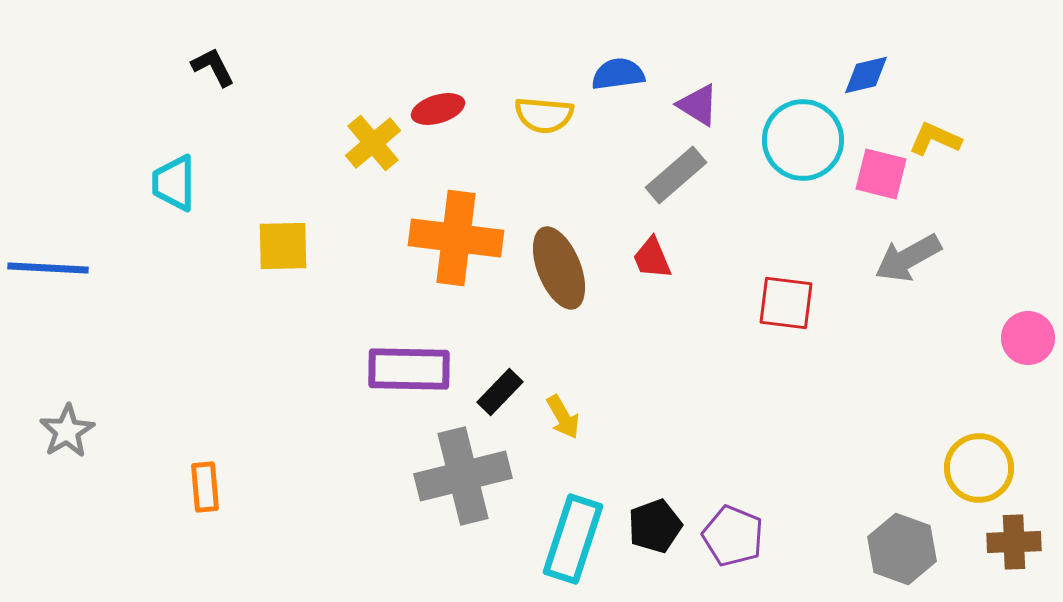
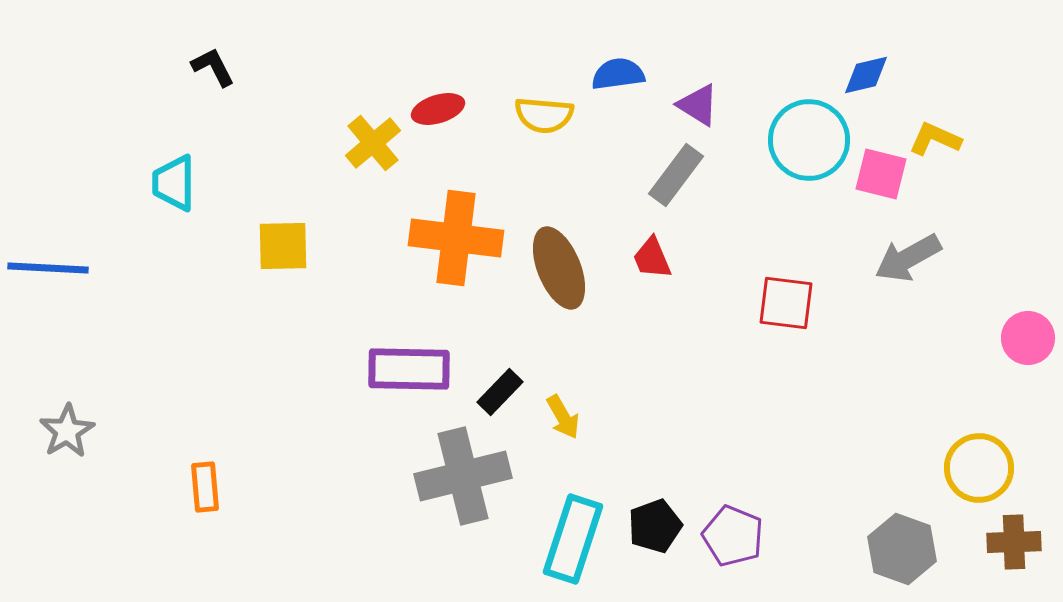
cyan circle: moved 6 px right
gray rectangle: rotated 12 degrees counterclockwise
